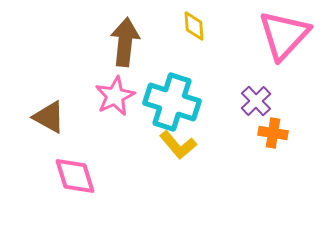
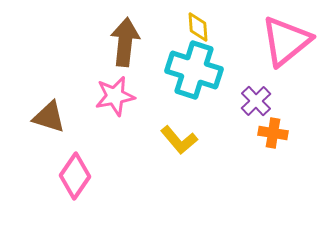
yellow diamond: moved 4 px right, 1 px down
pink triangle: moved 2 px right, 6 px down; rotated 8 degrees clockwise
pink star: rotated 15 degrees clockwise
cyan cross: moved 22 px right, 32 px up
brown triangle: rotated 12 degrees counterclockwise
yellow L-shape: moved 1 px right, 5 px up
pink diamond: rotated 51 degrees clockwise
